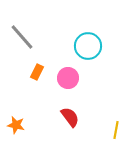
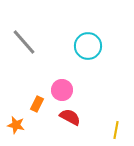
gray line: moved 2 px right, 5 px down
orange rectangle: moved 32 px down
pink circle: moved 6 px left, 12 px down
red semicircle: rotated 25 degrees counterclockwise
